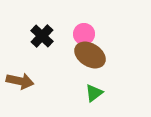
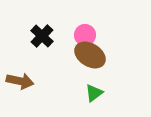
pink circle: moved 1 px right, 1 px down
